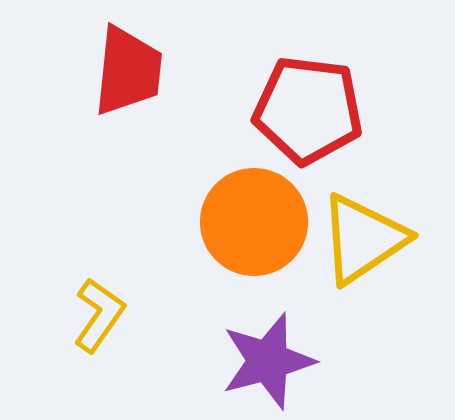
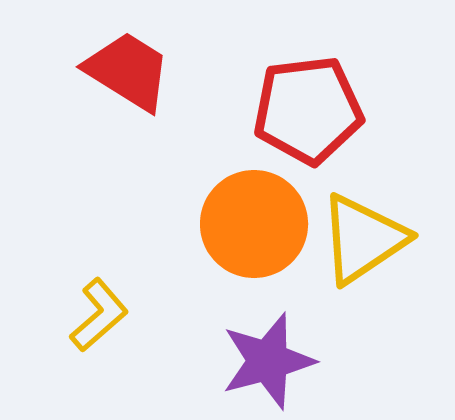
red trapezoid: rotated 64 degrees counterclockwise
red pentagon: rotated 14 degrees counterclockwise
orange circle: moved 2 px down
yellow L-shape: rotated 14 degrees clockwise
